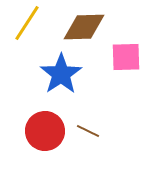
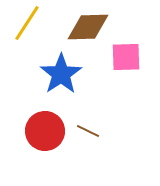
brown diamond: moved 4 px right
